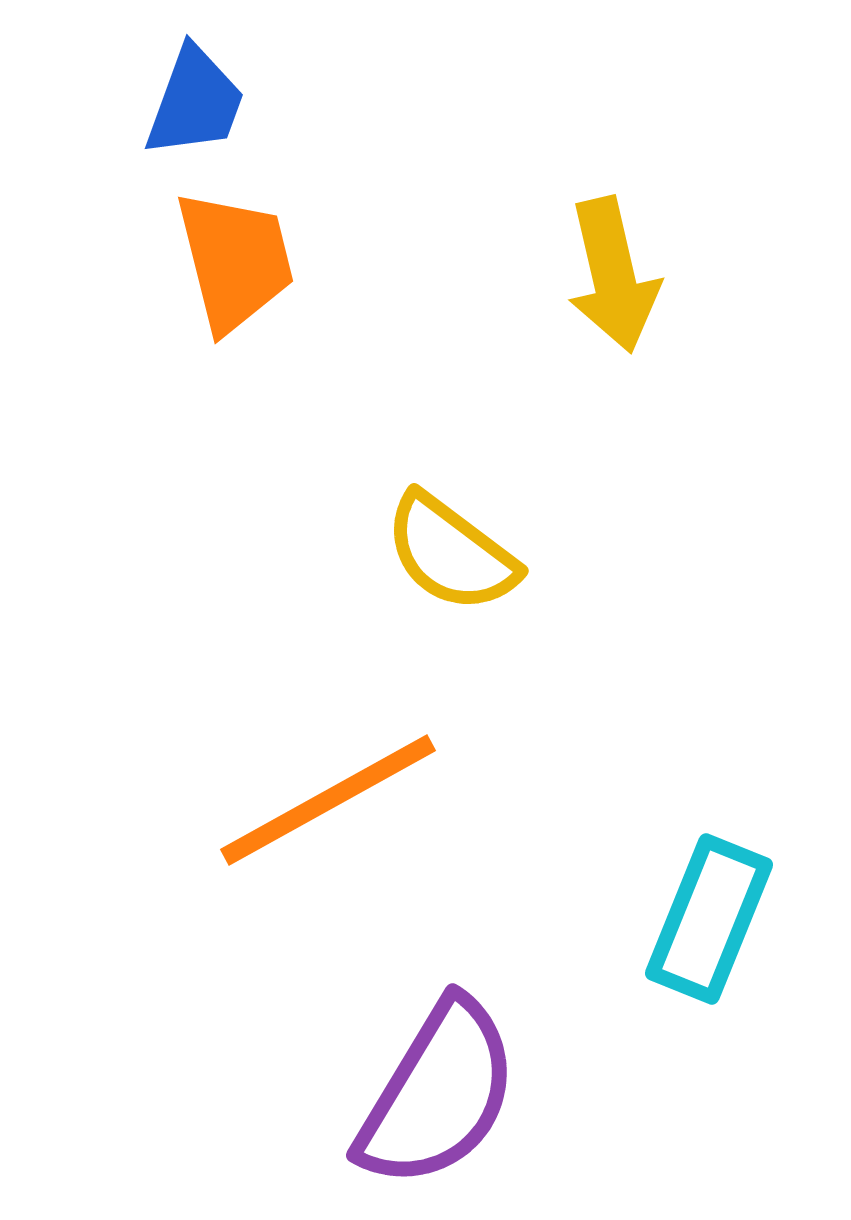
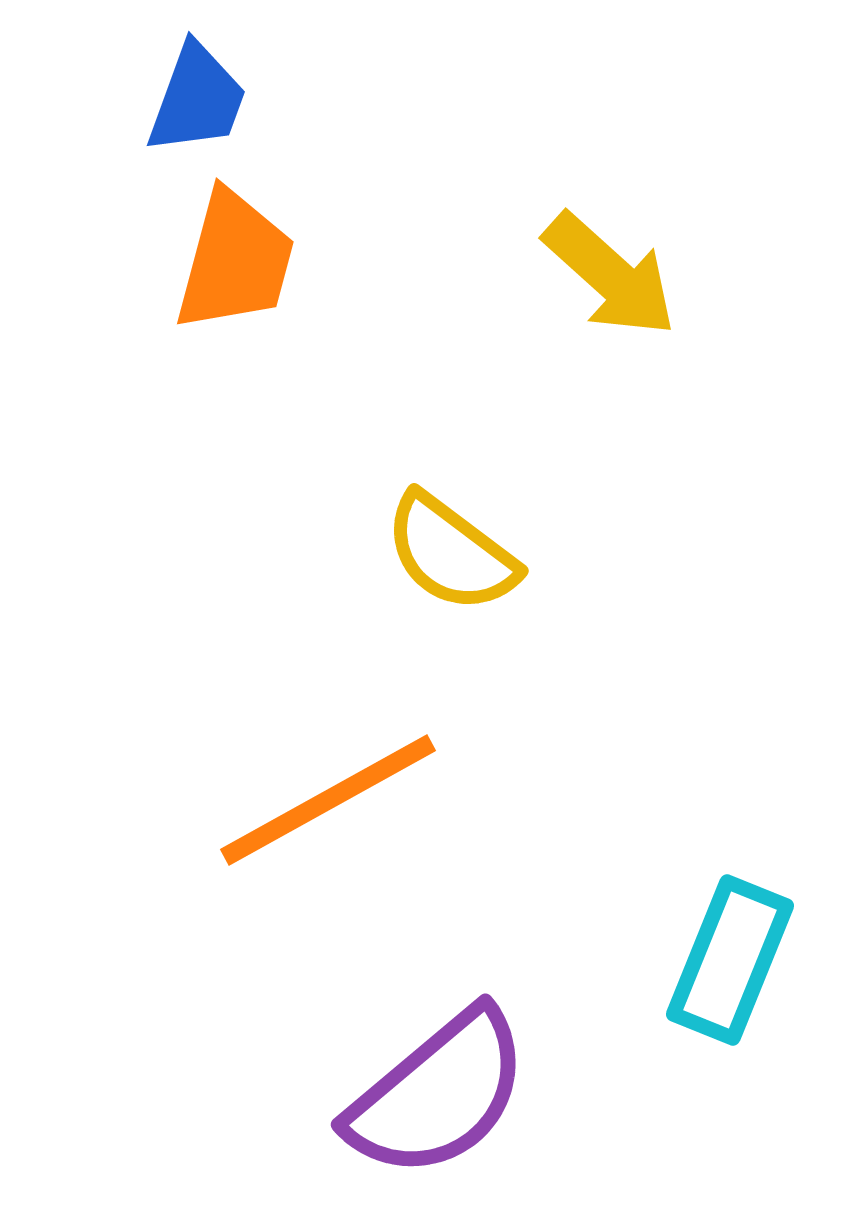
blue trapezoid: moved 2 px right, 3 px up
orange trapezoid: rotated 29 degrees clockwise
yellow arrow: moved 3 px left; rotated 35 degrees counterclockwise
cyan rectangle: moved 21 px right, 41 px down
purple semicircle: rotated 19 degrees clockwise
